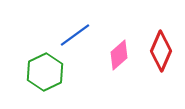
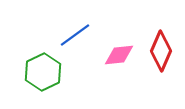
pink diamond: rotated 36 degrees clockwise
green hexagon: moved 2 px left
